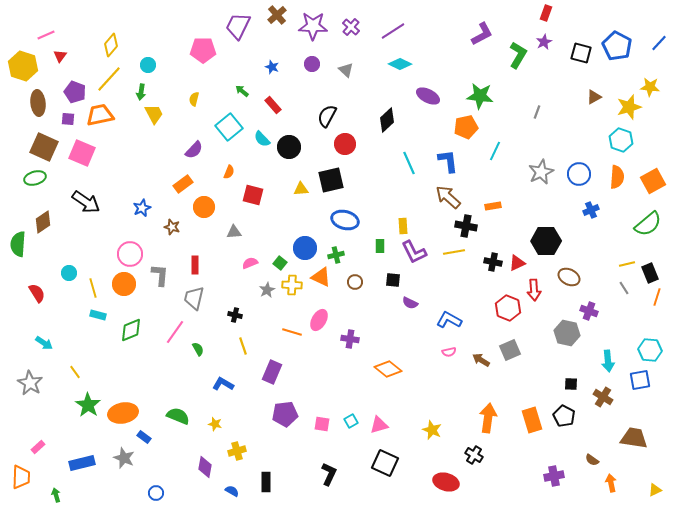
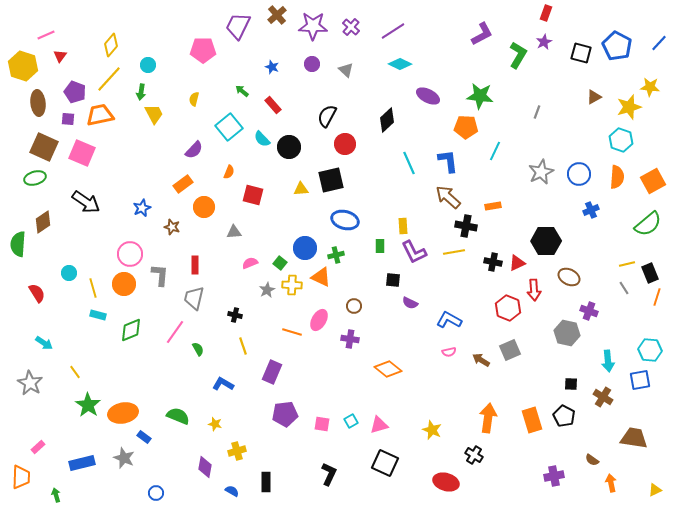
orange pentagon at (466, 127): rotated 15 degrees clockwise
brown circle at (355, 282): moved 1 px left, 24 px down
